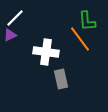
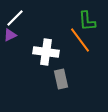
orange line: moved 1 px down
